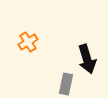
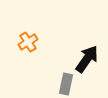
black arrow: rotated 128 degrees counterclockwise
